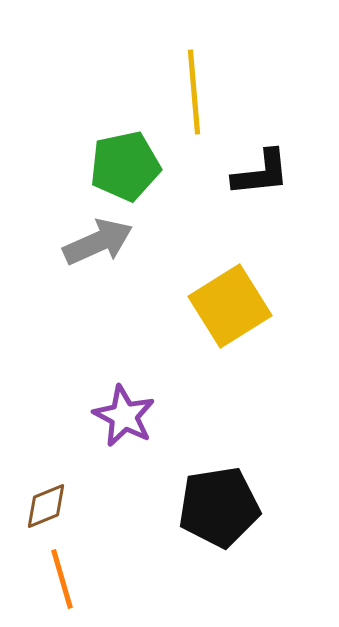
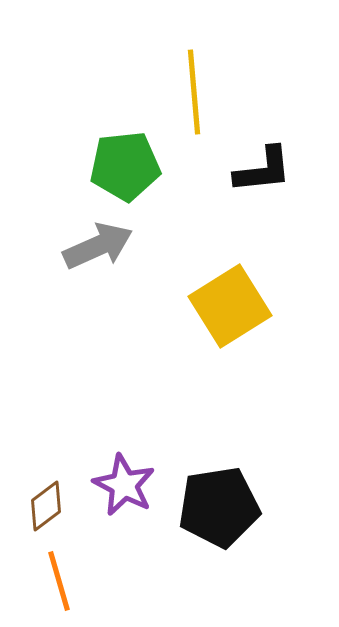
green pentagon: rotated 6 degrees clockwise
black L-shape: moved 2 px right, 3 px up
gray arrow: moved 4 px down
purple star: moved 69 px down
brown diamond: rotated 15 degrees counterclockwise
orange line: moved 3 px left, 2 px down
